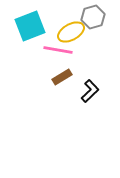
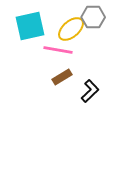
gray hexagon: rotated 15 degrees clockwise
cyan square: rotated 8 degrees clockwise
yellow ellipse: moved 3 px up; rotated 12 degrees counterclockwise
